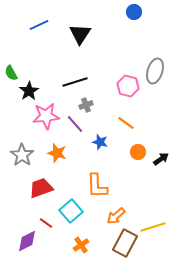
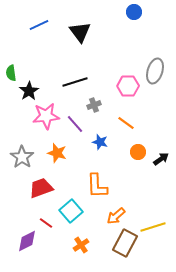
black triangle: moved 2 px up; rotated 10 degrees counterclockwise
green semicircle: rotated 21 degrees clockwise
pink hexagon: rotated 15 degrees counterclockwise
gray cross: moved 8 px right
gray star: moved 2 px down
